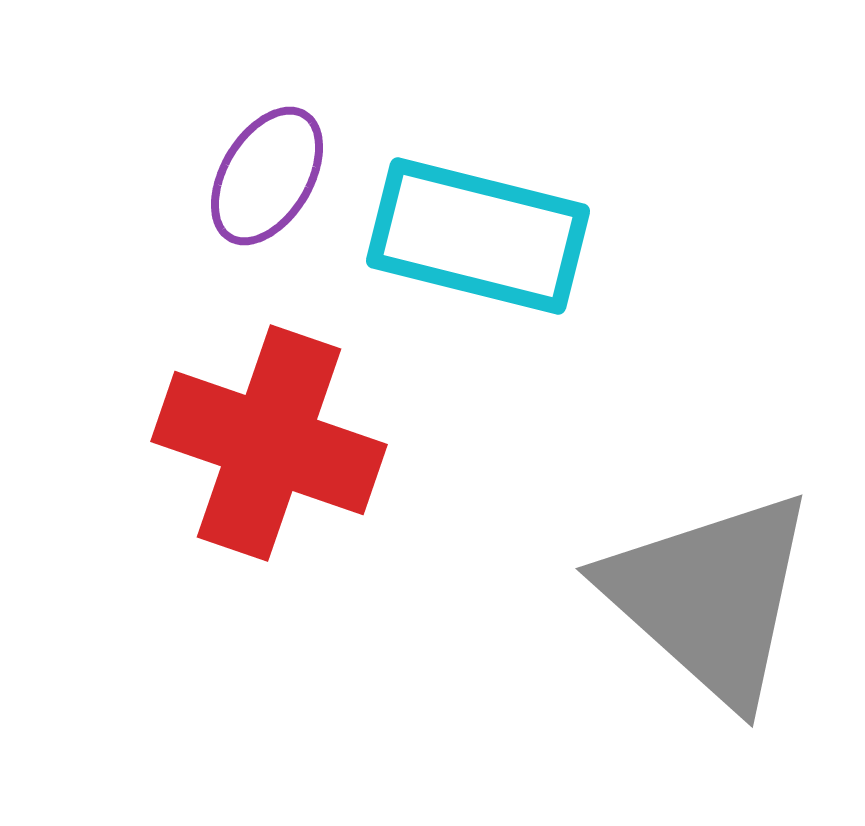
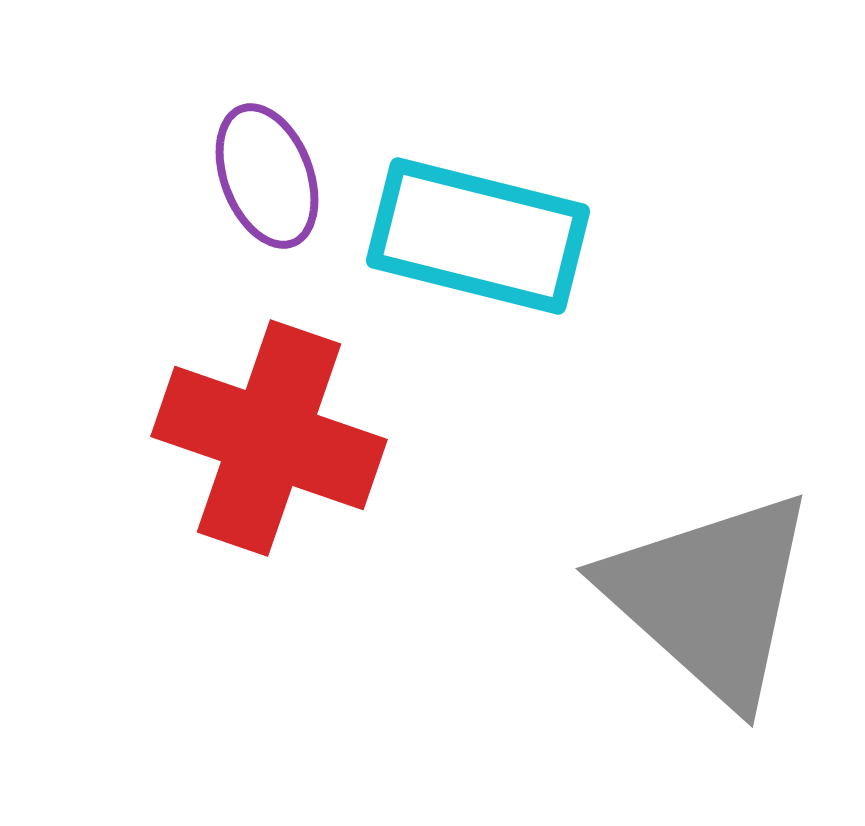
purple ellipse: rotated 52 degrees counterclockwise
red cross: moved 5 px up
